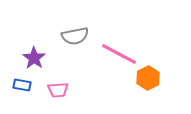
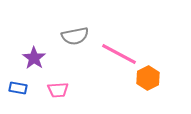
blue rectangle: moved 4 px left, 3 px down
